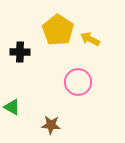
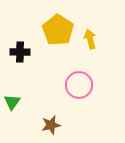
yellow arrow: rotated 48 degrees clockwise
pink circle: moved 1 px right, 3 px down
green triangle: moved 5 px up; rotated 36 degrees clockwise
brown star: rotated 18 degrees counterclockwise
